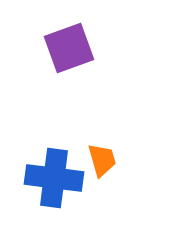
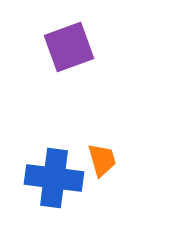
purple square: moved 1 px up
